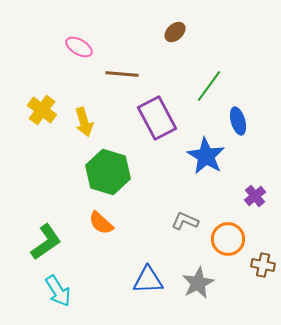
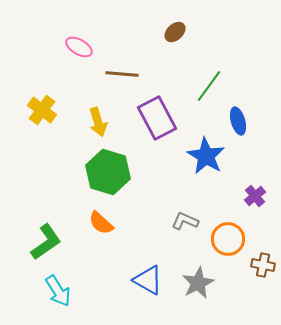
yellow arrow: moved 14 px right
blue triangle: rotated 32 degrees clockwise
